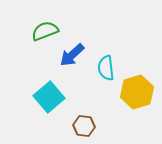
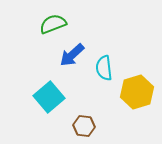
green semicircle: moved 8 px right, 7 px up
cyan semicircle: moved 2 px left
